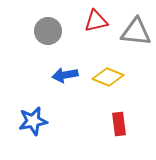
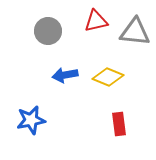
gray triangle: moved 1 px left
blue star: moved 2 px left, 1 px up
